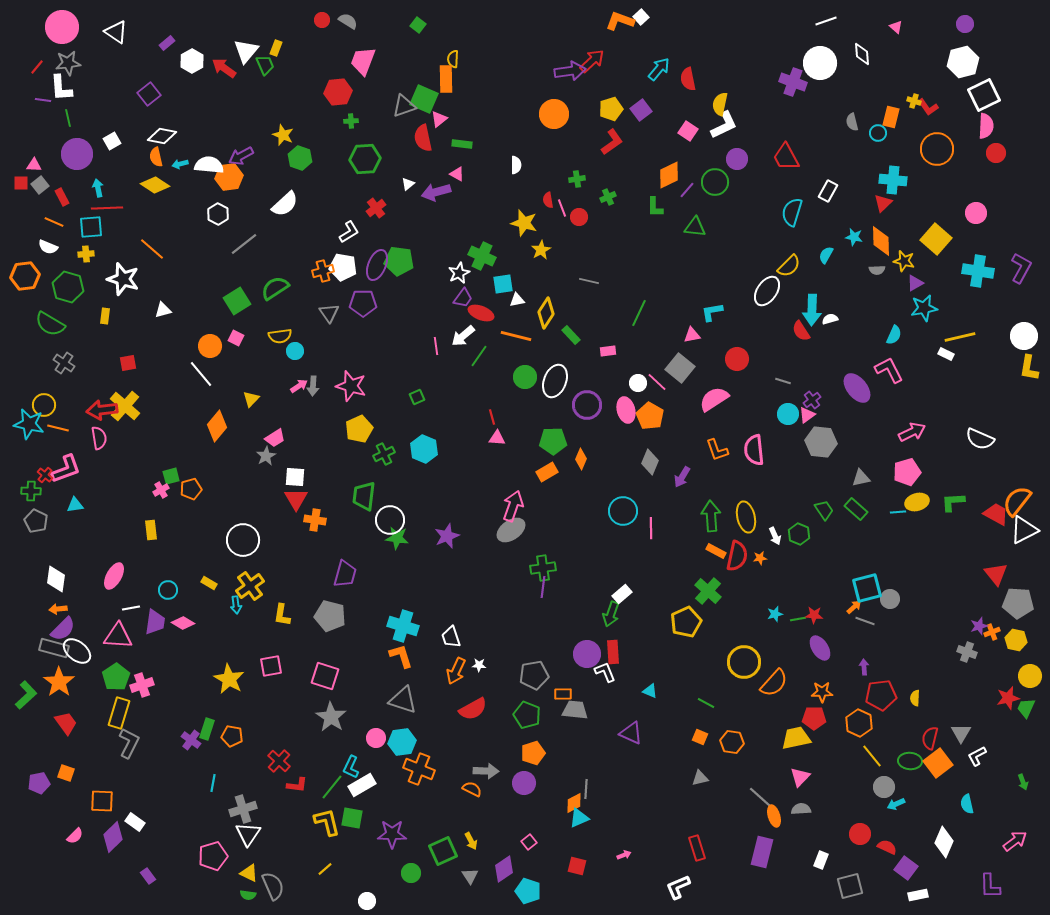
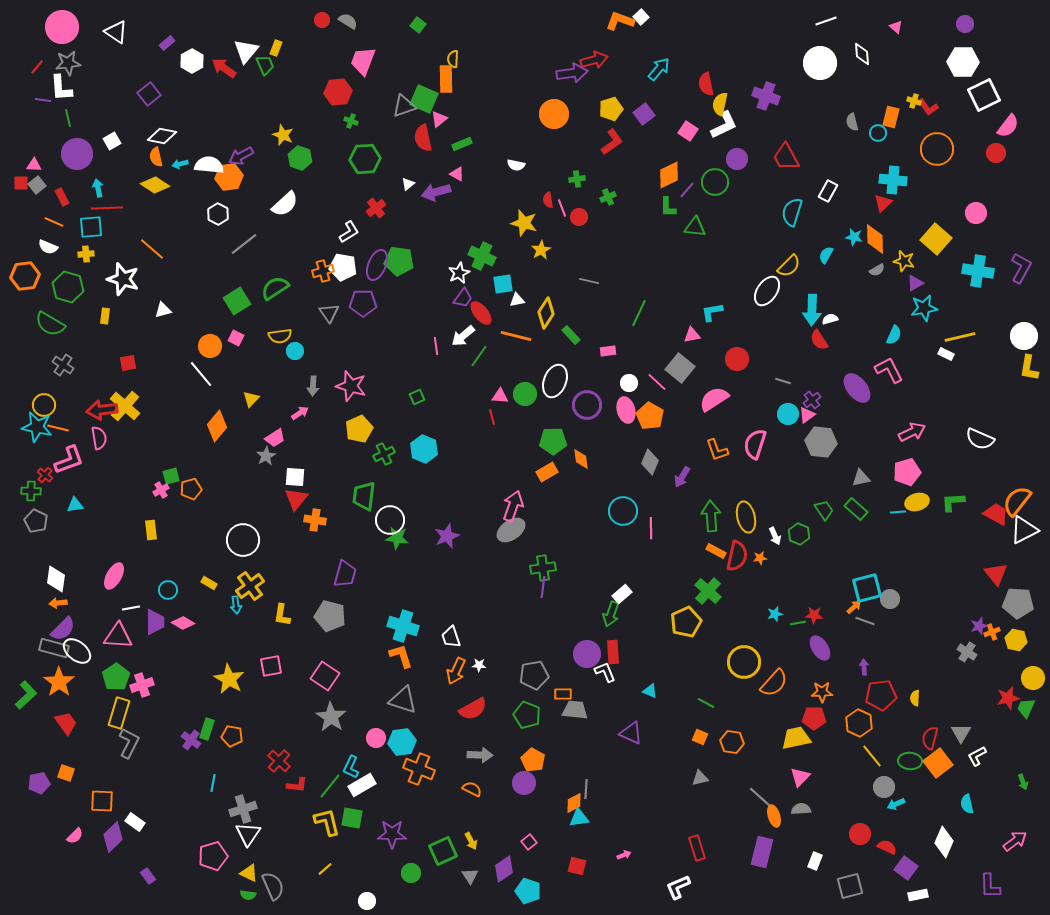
red arrow at (592, 61): moved 2 px right, 1 px up; rotated 28 degrees clockwise
white hexagon at (963, 62): rotated 16 degrees clockwise
purple arrow at (570, 71): moved 2 px right, 2 px down
red semicircle at (688, 79): moved 18 px right, 5 px down
purple cross at (793, 82): moved 27 px left, 14 px down
purple square at (641, 110): moved 3 px right, 4 px down
green cross at (351, 121): rotated 24 degrees clockwise
pink semicircle at (986, 126): moved 22 px right; rotated 35 degrees clockwise
green rectangle at (462, 144): rotated 30 degrees counterclockwise
white semicircle at (516, 165): rotated 102 degrees clockwise
gray square at (40, 185): moved 3 px left
green L-shape at (655, 207): moved 13 px right
orange diamond at (881, 241): moved 6 px left, 2 px up
gray semicircle at (877, 270): rotated 28 degrees counterclockwise
red ellipse at (481, 313): rotated 30 degrees clockwise
red semicircle at (801, 331): moved 18 px right, 9 px down
gray cross at (64, 363): moved 1 px left, 2 px down
green circle at (525, 377): moved 17 px down
white circle at (638, 383): moved 9 px left
pink arrow at (299, 386): moved 1 px right, 27 px down
cyan star at (29, 424): moved 8 px right, 3 px down
pink triangle at (497, 438): moved 3 px right, 42 px up
pink semicircle at (754, 450): moved 1 px right, 6 px up; rotated 24 degrees clockwise
orange diamond at (581, 459): rotated 30 degrees counterclockwise
pink L-shape at (66, 469): moved 3 px right, 9 px up
red triangle at (296, 499): rotated 10 degrees clockwise
orange arrow at (58, 609): moved 6 px up
green line at (798, 619): moved 4 px down
purple trapezoid at (155, 622): rotated 8 degrees counterclockwise
gray cross at (967, 652): rotated 12 degrees clockwise
pink square at (325, 676): rotated 16 degrees clockwise
yellow circle at (1030, 676): moved 3 px right, 2 px down
orange pentagon at (533, 753): moved 7 px down; rotated 25 degrees counterclockwise
gray arrow at (486, 771): moved 6 px left, 16 px up
green line at (332, 787): moved 2 px left, 1 px up
cyan triangle at (579, 818): rotated 15 degrees clockwise
white rectangle at (821, 860): moved 6 px left, 1 px down
